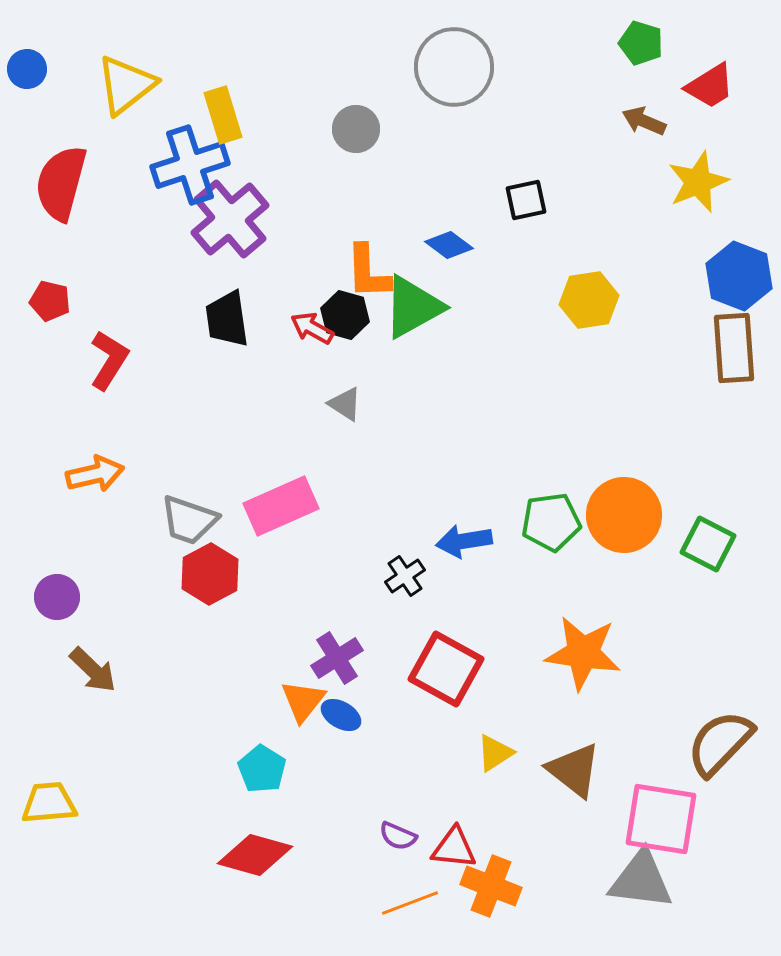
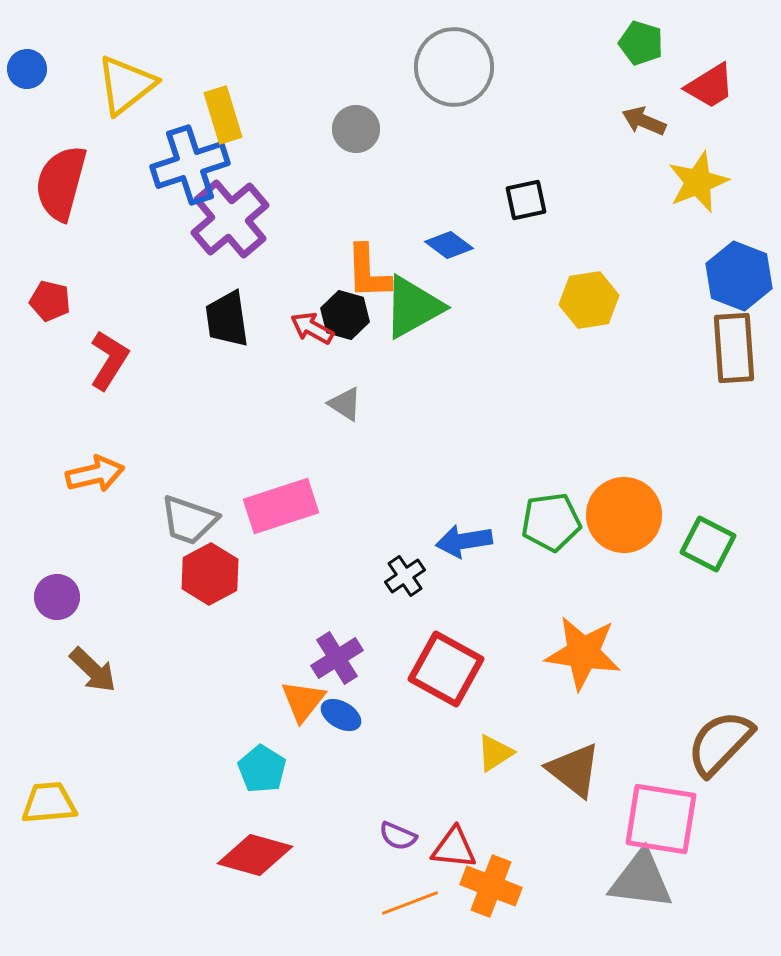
pink rectangle at (281, 506): rotated 6 degrees clockwise
